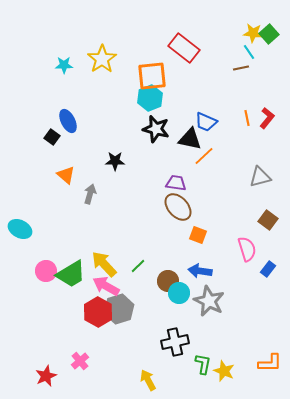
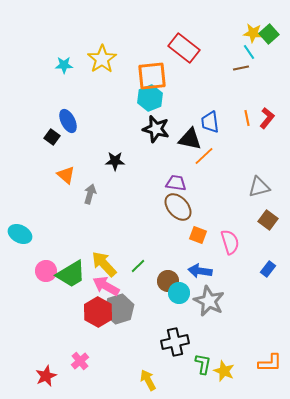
blue trapezoid at (206, 122): moved 4 px right; rotated 60 degrees clockwise
gray triangle at (260, 177): moved 1 px left, 10 px down
cyan ellipse at (20, 229): moved 5 px down
pink semicircle at (247, 249): moved 17 px left, 7 px up
